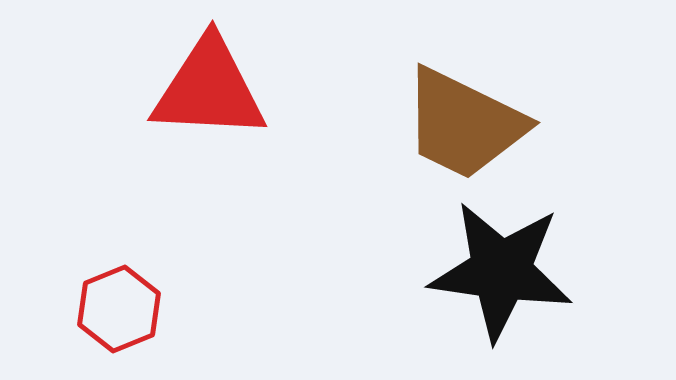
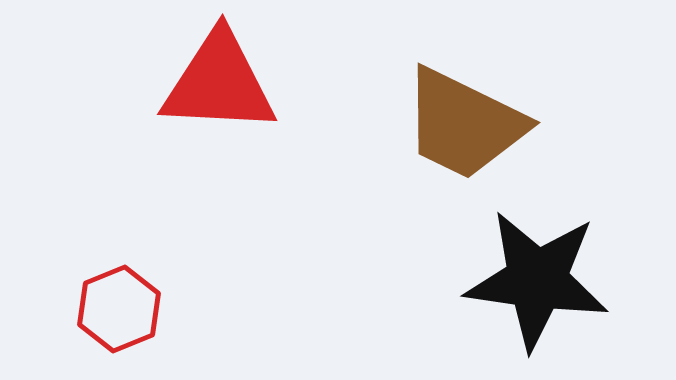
red triangle: moved 10 px right, 6 px up
black star: moved 36 px right, 9 px down
